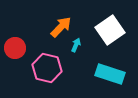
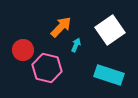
red circle: moved 8 px right, 2 px down
cyan rectangle: moved 1 px left, 1 px down
